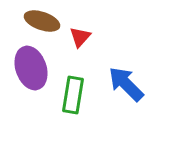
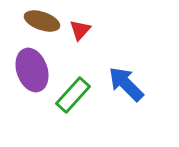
red triangle: moved 7 px up
purple ellipse: moved 1 px right, 2 px down
green rectangle: rotated 33 degrees clockwise
